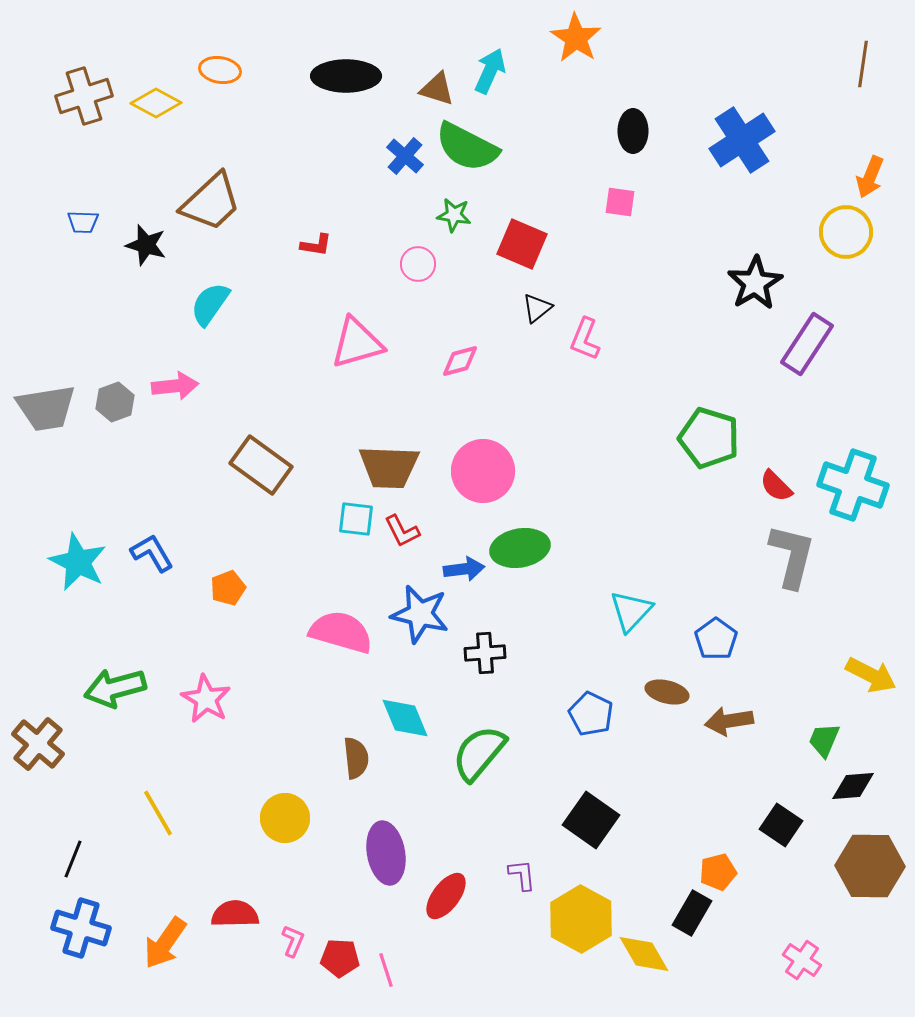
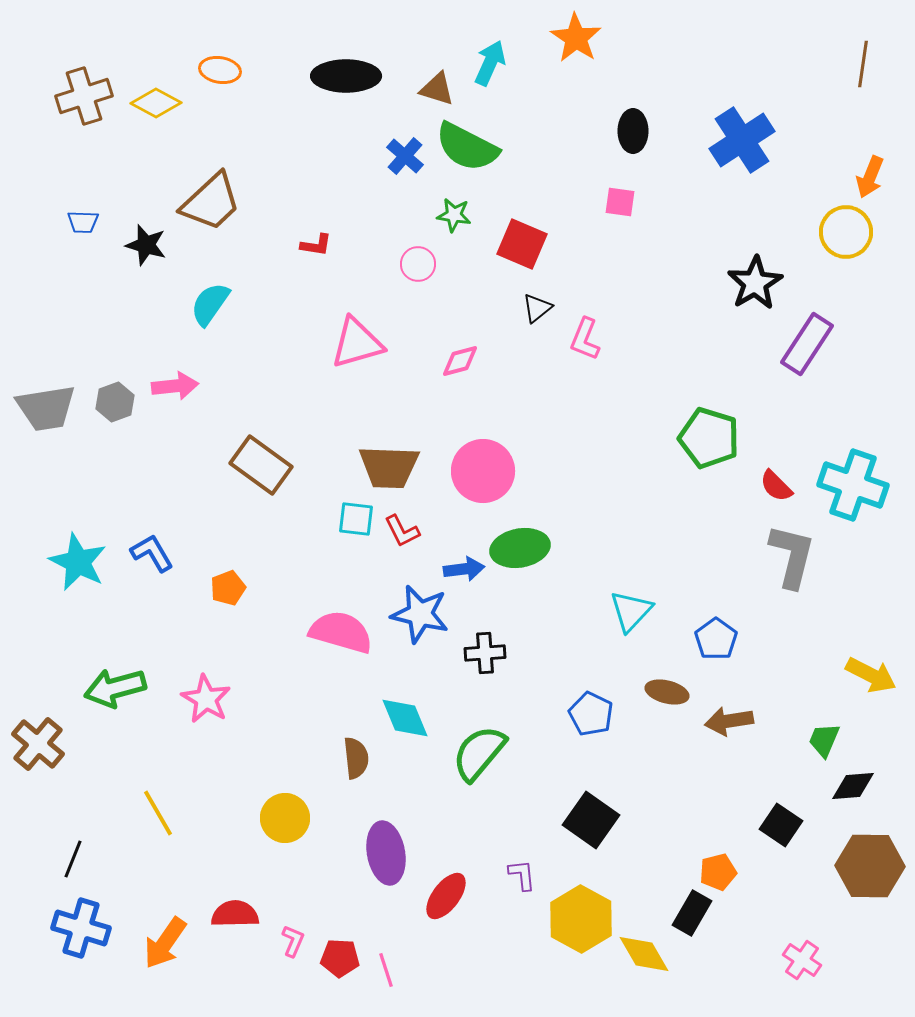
cyan arrow at (490, 71): moved 8 px up
